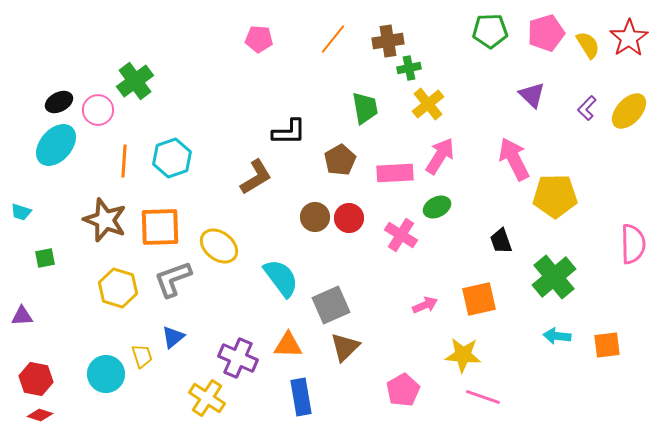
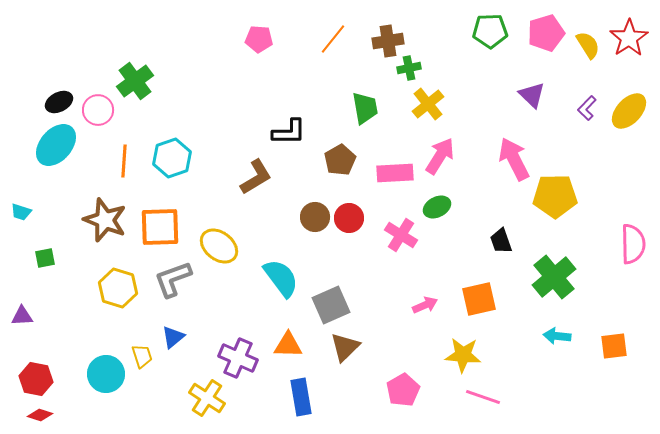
orange square at (607, 345): moved 7 px right, 1 px down
